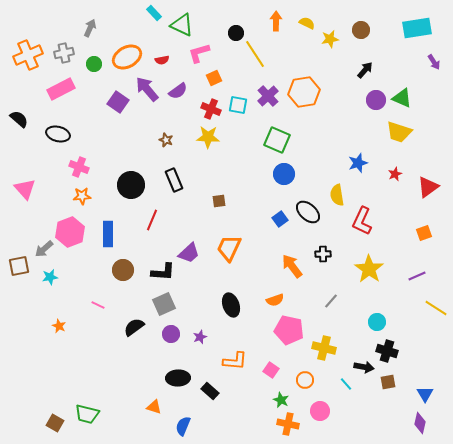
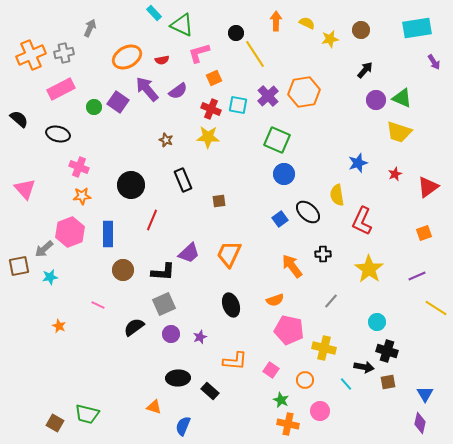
orange cross at (28, 55): moved 3 px right
green circle at (94, 64): moved 43 px down
black rectangle at (174, 180): moved 9 px right
orange trapezoid at (229, 248): moved 6 px down
